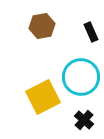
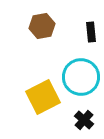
black rectangle: rotated 18 degrees clockwise
